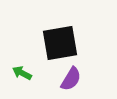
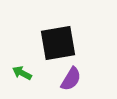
black square: moved 2 px left
